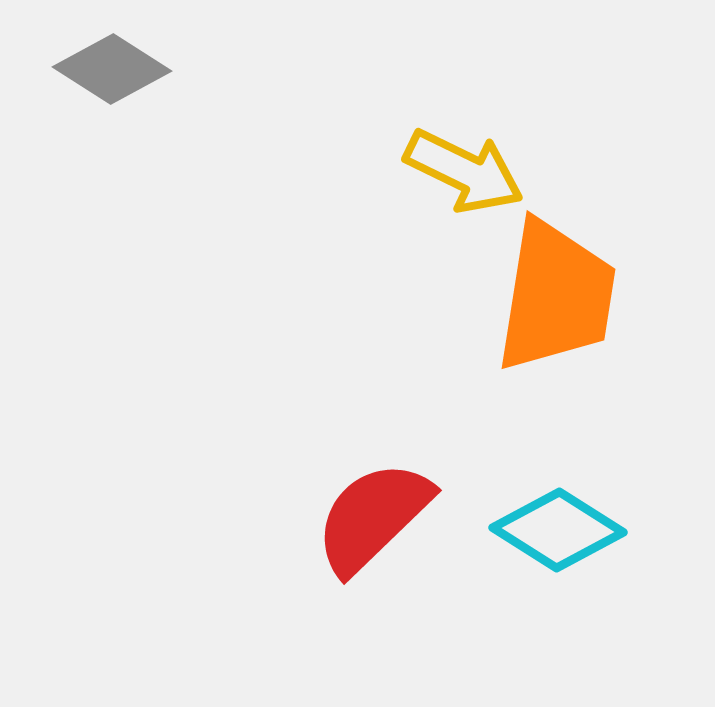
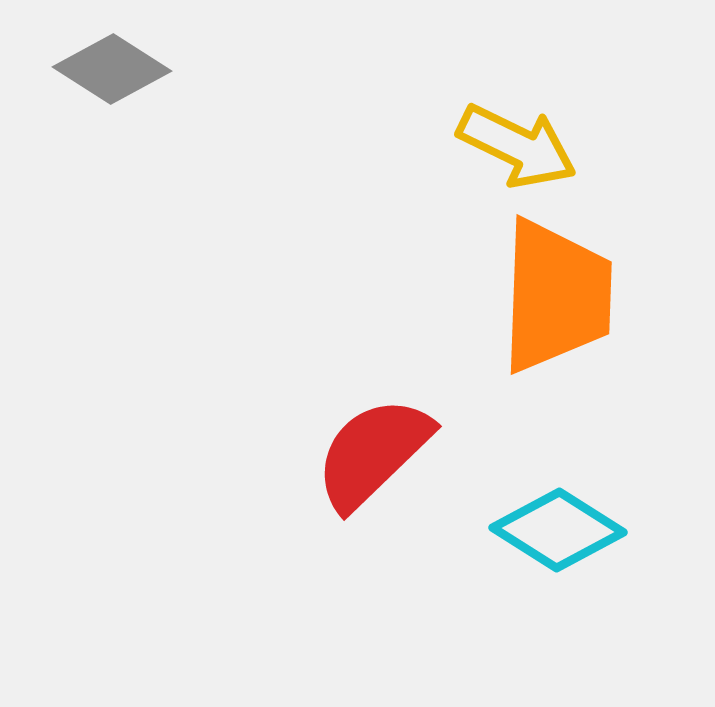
yellow arrow: moved 53 px right, 25 px up
orange trapezoid: rotated 7 degrees counterclockwise
red semicircle: moved 64 px up
